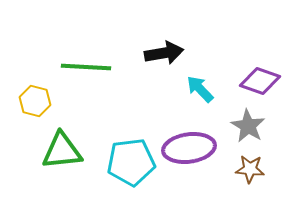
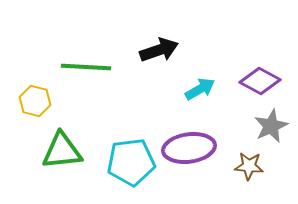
black arrow: moved 5 px left, 3 px up; rotated 9 degrees counterclockwise
purple diamond: rotated 9 degrees clockwise
cyan arrow: rotated 104 degrees clockwise
gray star: moved 23 px right; rotated 16 degrees clockwise
brown star: moved 1 px left, 3 px up
